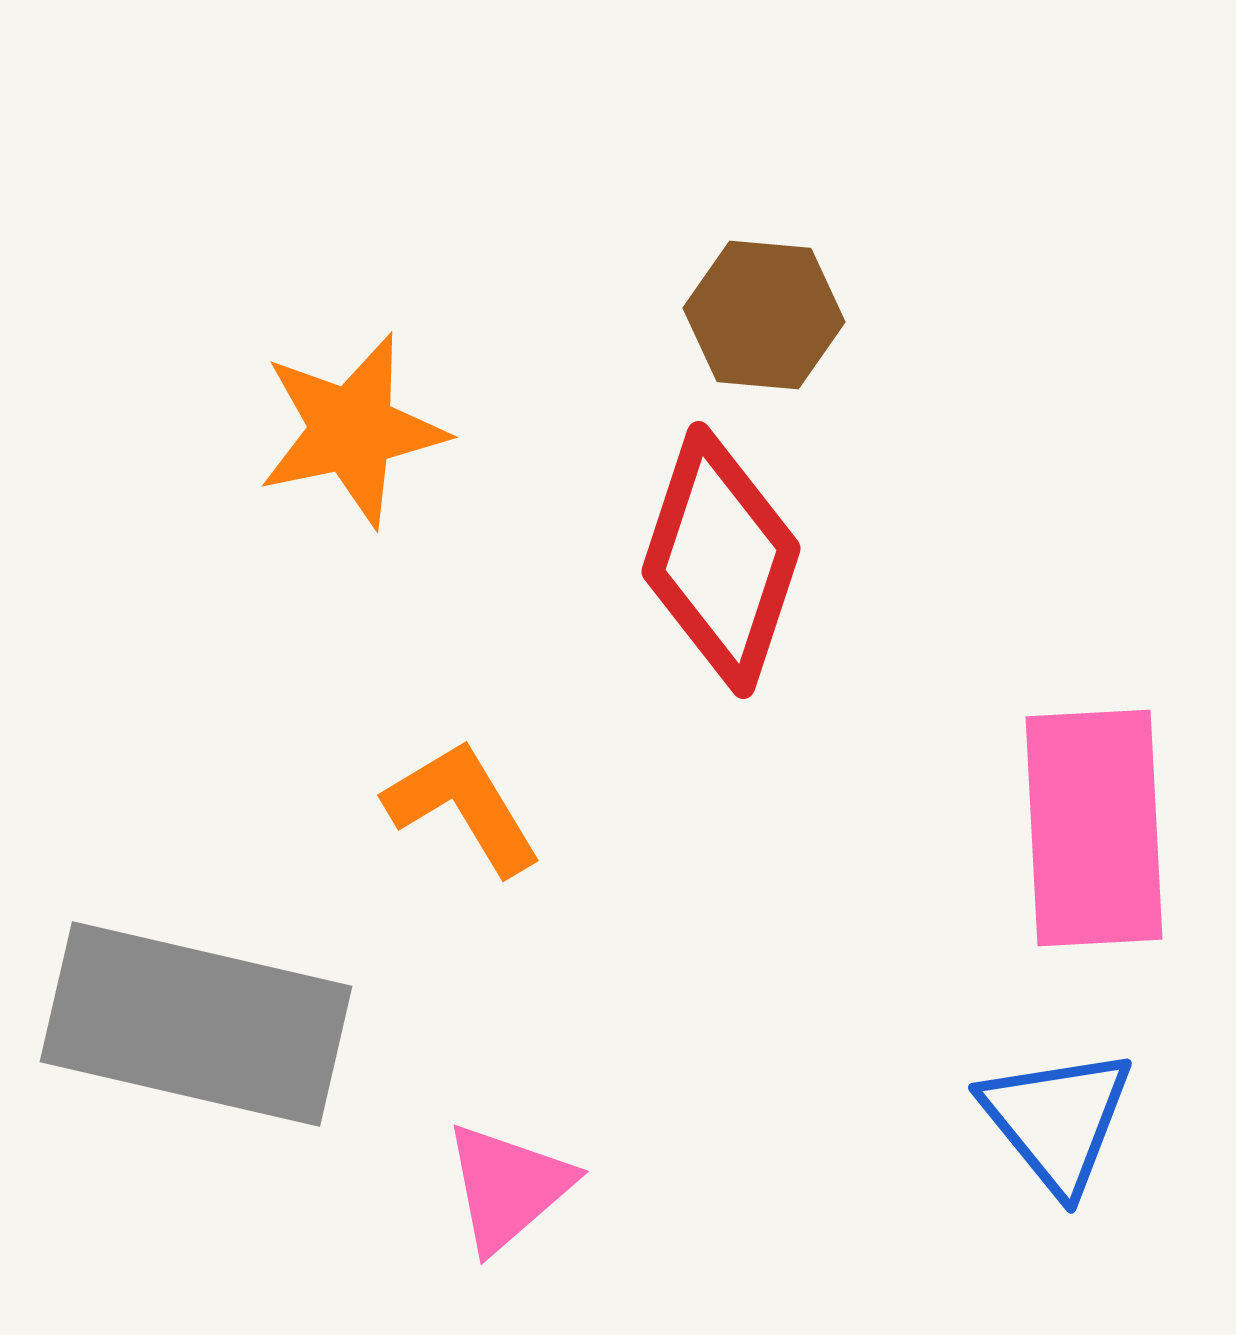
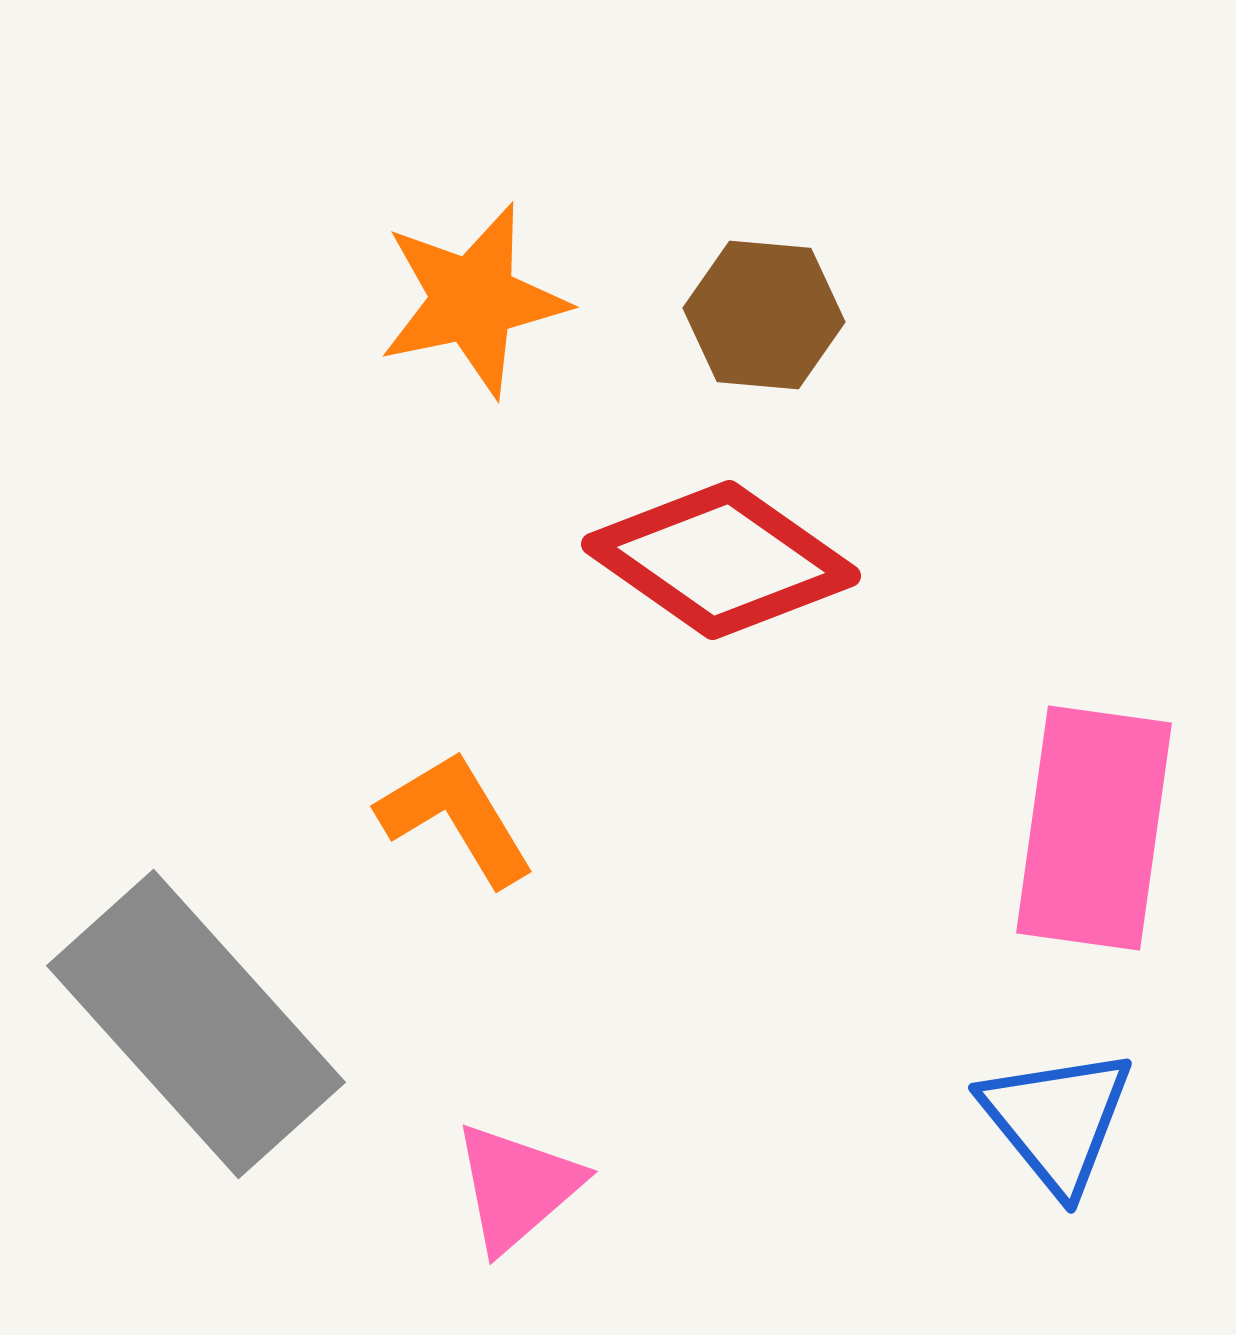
orange star: moved 121 px right, 130 px up
red diamond: rotated 73 degrees counterclockwise
orange L-shape: moved 7 px left, 11 px down
pink rectangle: rotated 11 degrees clockwise
gray rectangle: rotated 35 degrees clockwise
pink triangle: moved 9 px right
